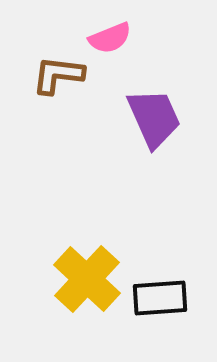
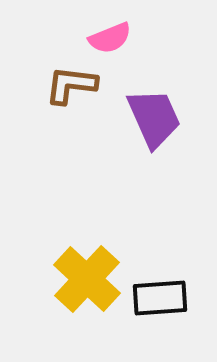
brown L-shape: moved 13 px right, 10 px down
